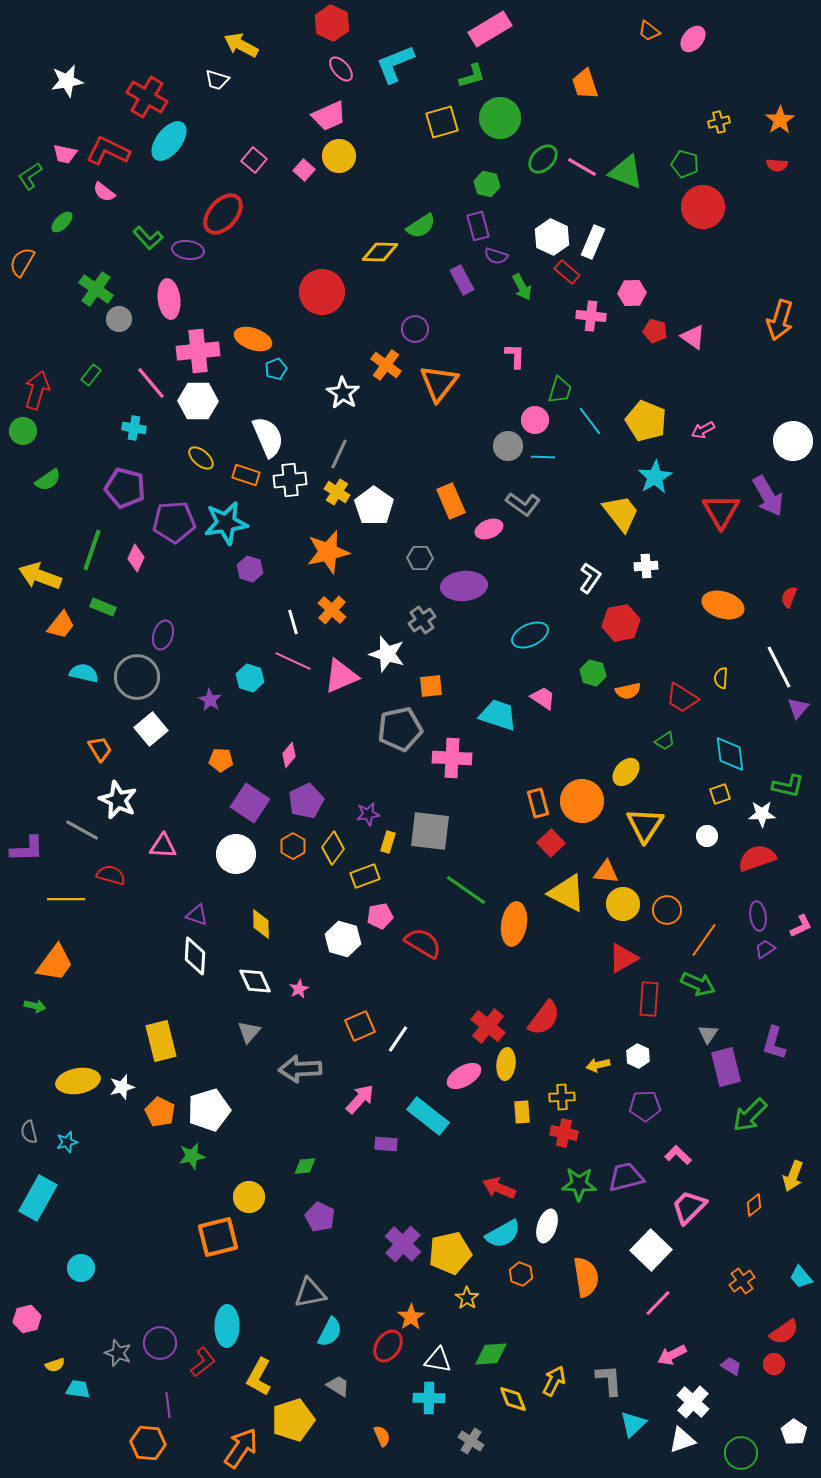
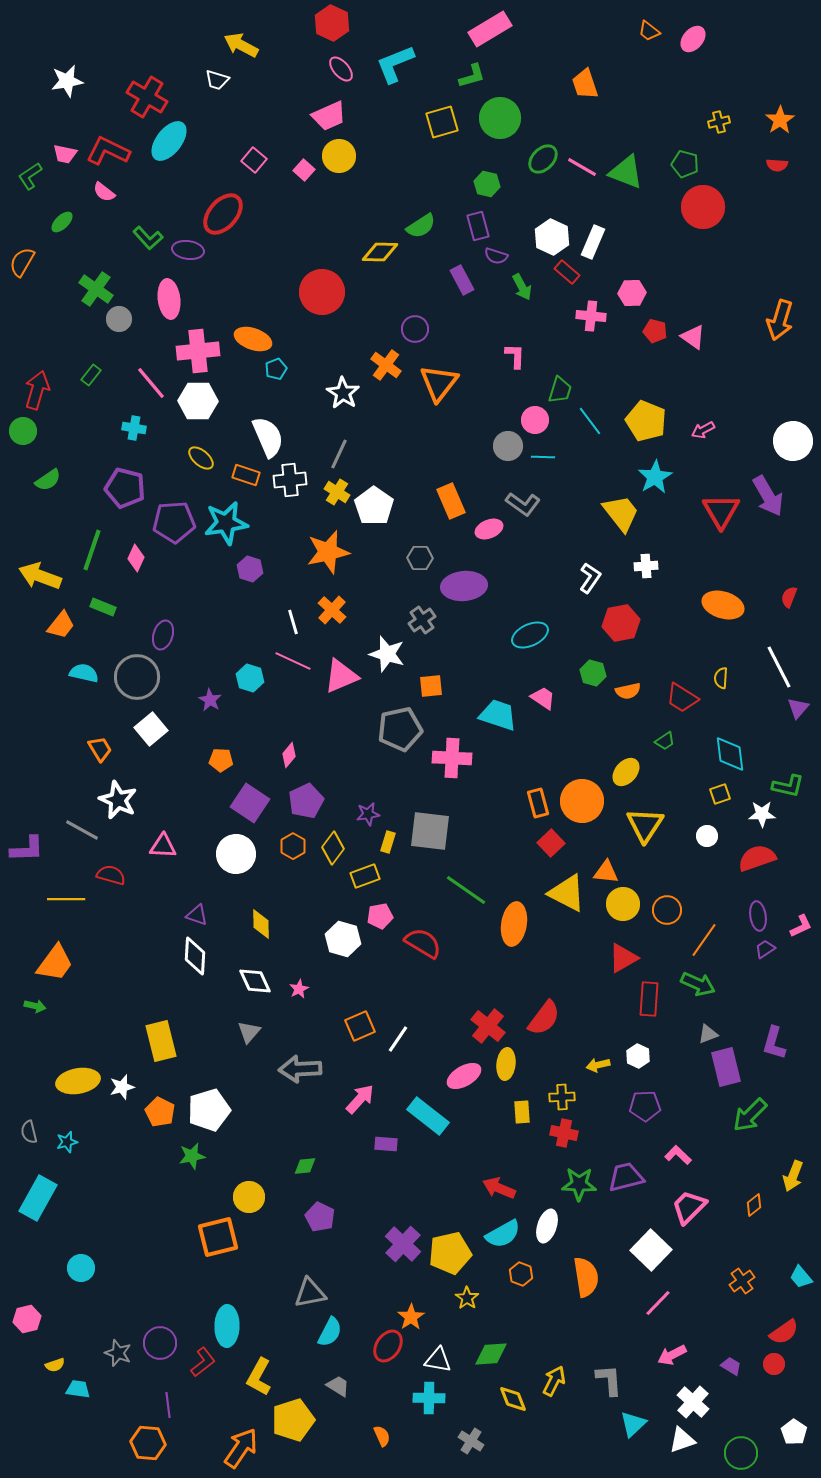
gray triangle at (708, 1034): rotated 35 degrees clockwise
